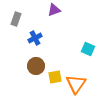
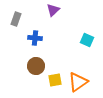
purple triangle: moved 1 px left; rotated 24 degrees counterclockwise
blue cross: rotated 32 degrees clockwise
cyan square: moved 1 px left, 9 px up
yellow square: moved 3 px down
orange triangle: moved 2 px right, 2 px up; rotated 20 degrees clockwise
